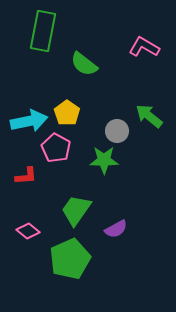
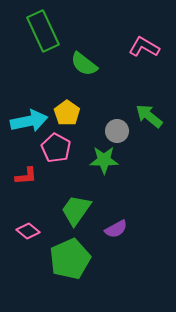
green rectangle: rotated 36 degrees counterclockwise
